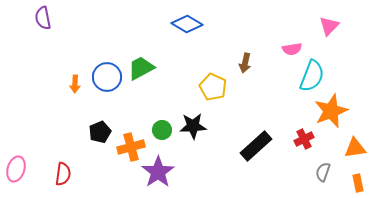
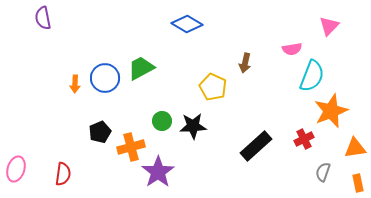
blue circle: moved 2 px left, 1 px down
green circle: moved 9 px up
